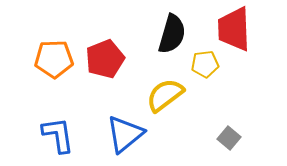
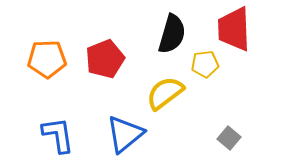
orange pentagon: moved 7 px left
yellow semicircle: moved 2 px up
